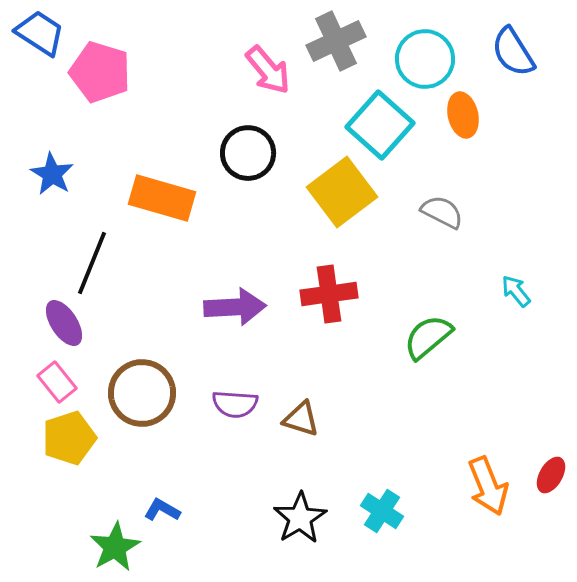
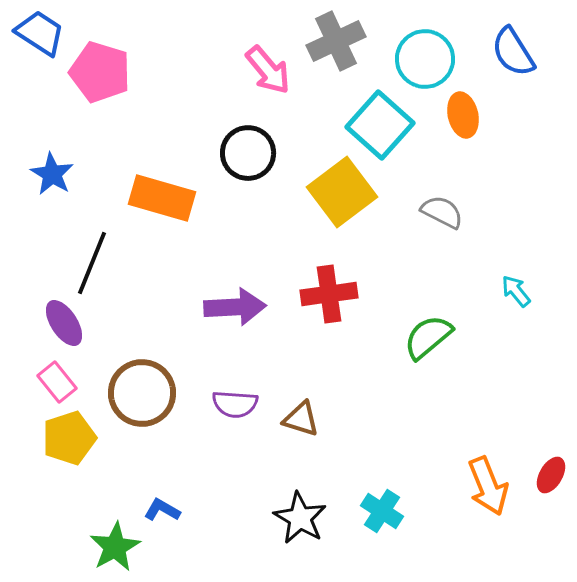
black star: rotated 10 degrees counterclockwise
